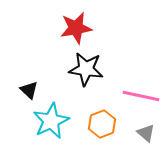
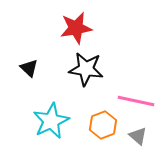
black triangle: moved 22 px up
pink line: moved 5 px left, 5 px down
orange hexagon: moved 1 px right, 1 px down
gray triangle: moved 8 px left, 3 px down
